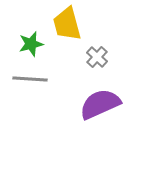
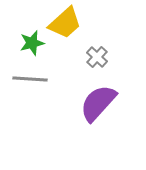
yellow trapezoid: moved 2 px left, 1 px up; rotated 117 degrees counterclockwise
green star: moved 1 px right, 1 px up
purple semicircle: moved 2 px left, 1 px up; rotated 24 degrees counterclockwise
